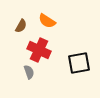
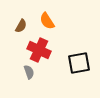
orange semicircle: rotated 24 degrees clockwise
